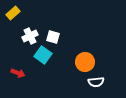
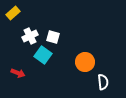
white semicircle: moved 7 px right; rotated 91 degrees counterclockwise
